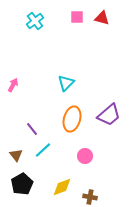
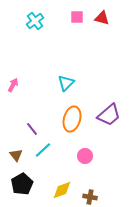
yellow diamond: moved 3 px down
